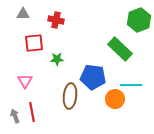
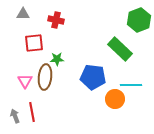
brown ellipse: moved 25 px left, 19 px up
